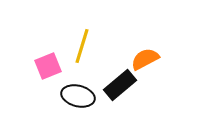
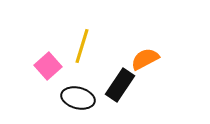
pink square: rotated 20 degrees counterclockwise
black rectangle: rotated 16 degrees counterclockwise
black ellipse: moved 2 px down
